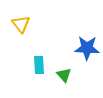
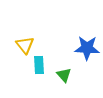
yellow triangle: moved 4 px right, 21 px down
